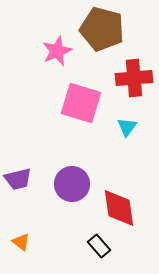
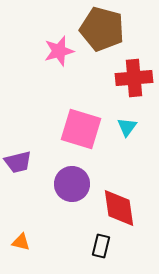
pink star: moved 2 px right; rotated 8 degrees clockwise
pink square: moved 26 px down
purple trapezoid: moved 17 px up
orange triangle: rotated 24 degrees counterclockwise
black rectangle: moved 2 px right; rotated 55 degrees clockwise
